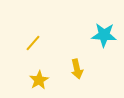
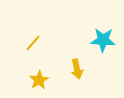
cyan star: moved 1 px left, 5 px down
